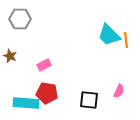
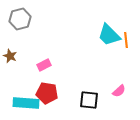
gray hexagon: rotated 15 degrees counterclockwise
pink semicircle: rotated 24 degrees clockwise
